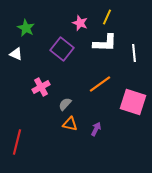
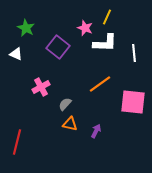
pink star: moved 5 px right, 5 px down
purple square: moved 4 px left, 2 px up
pink square: rotated 12 degrees counterclockwise
purple arrow: moved 2 px down
